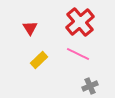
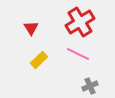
red cross: rotated 8 degrees clockwise
red triangle: moved 1 px right
